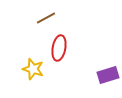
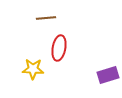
brown line: rotated 24 degrees clockwise
yellow star: rotated 15 degrees counterclockwise
